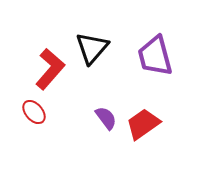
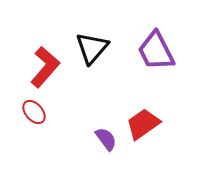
purple trapezoid: moved 1 px right, 5 px up; rotated 12 degrees counterclockwise
red L-shape: moved 5 px left, 2 px up
purple semicircle: moved 21 px down
